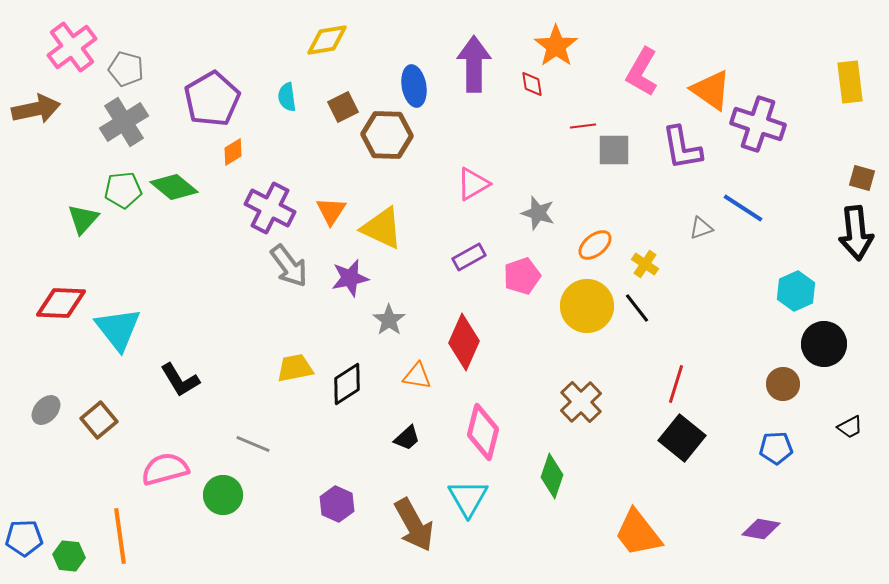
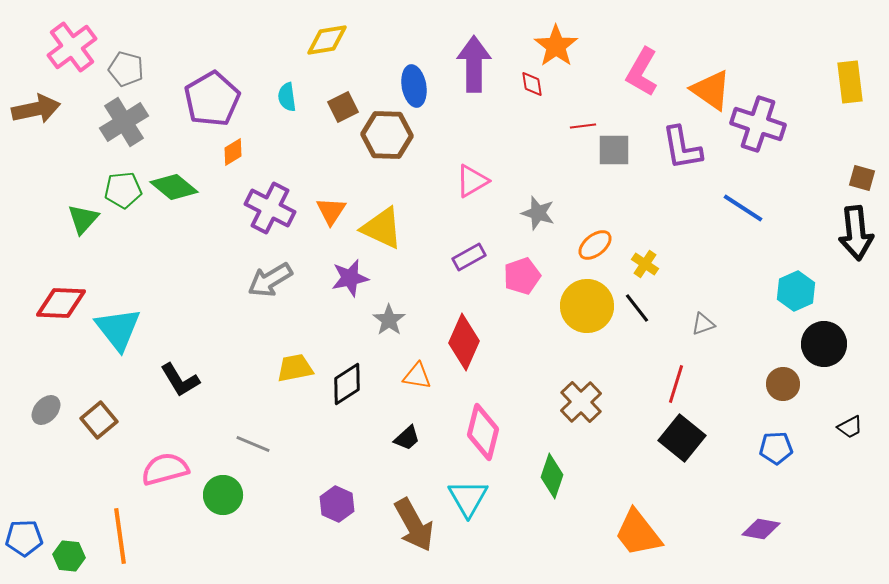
pink triangle at (473, 184): moved 1 px left, 3 px up
gray triangle at (701, 228): moved 2 px right, 96 px down
gray arrow at (289, 266): moved 19 px left, 14 px down; rotated 96 degrees clockwise
